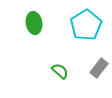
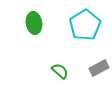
cyan pentagon: moved 1 px left
gray rectangle: rotated 24 degrees clockwise
